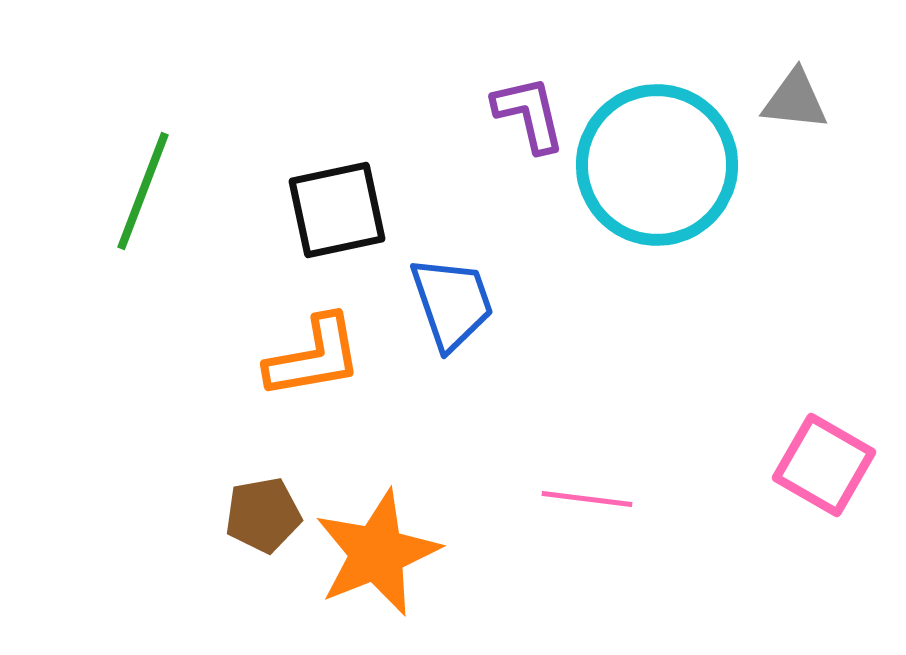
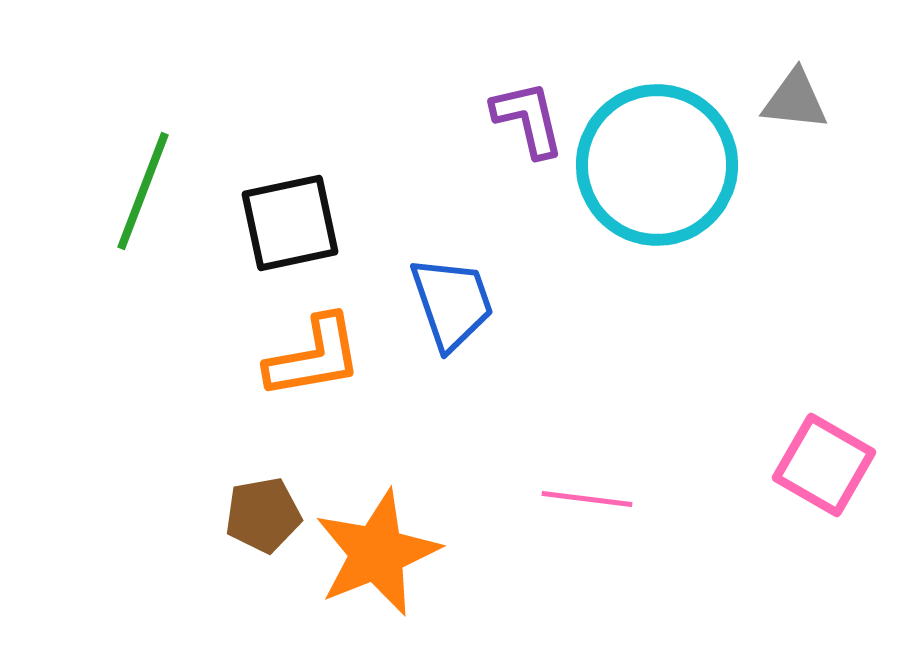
purple L-shape: moved 1 px left, 5 px down
black square: moved 47 px left, 13 px down
